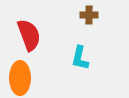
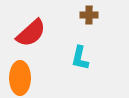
red semicircle: moved 2 px right, 2 px up; rotated 68 degrees clockwise
